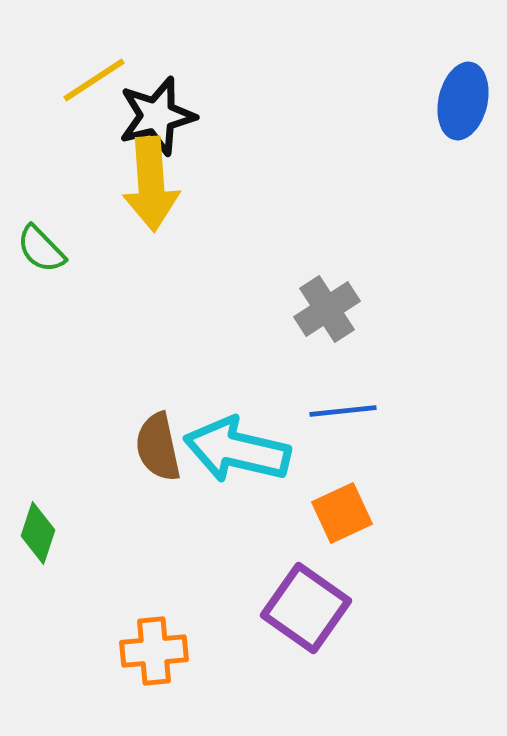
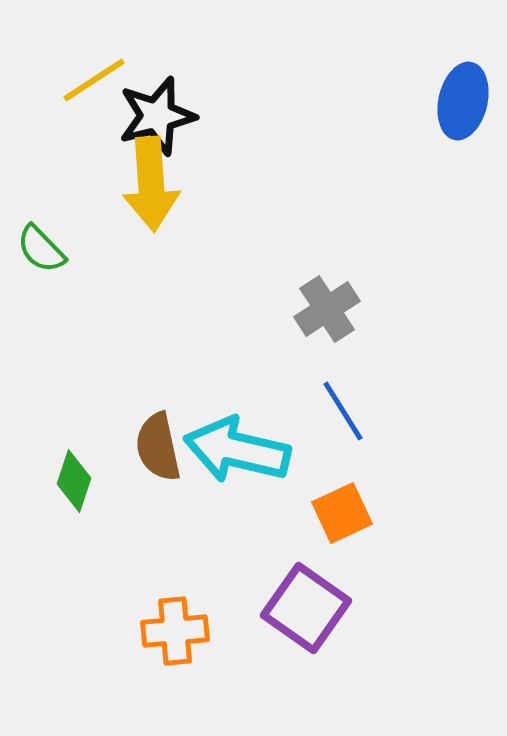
blue line: rotated 64 degrees clockwise
green diamond: moved 36 px right, 52 px up
orange cross: moved 21 px right, 20 px up
